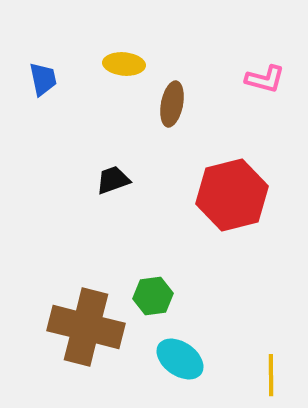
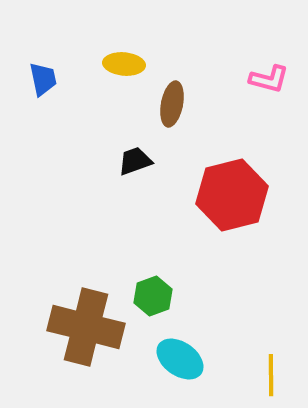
pink L-shape: moved 4 px right
black trapezoid: moved 22 px right, 19 px up
green hexagon: rotated 12 degrees counterclockwise
